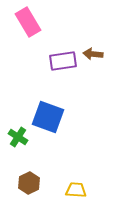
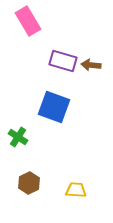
pink rectangle: moved 1 px up
brown arrow: moved 2 px left, 11 px down
purple rectangle: rotated 24 degrees clockwise
blue square: moved 6 px right, 10 px up
